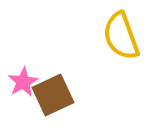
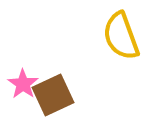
pink star: moved 2 px down; rotated 8 degrees counterclockwise
